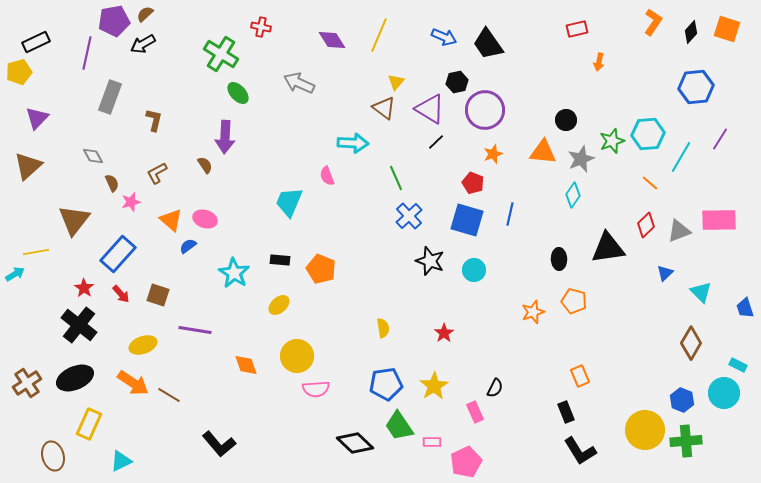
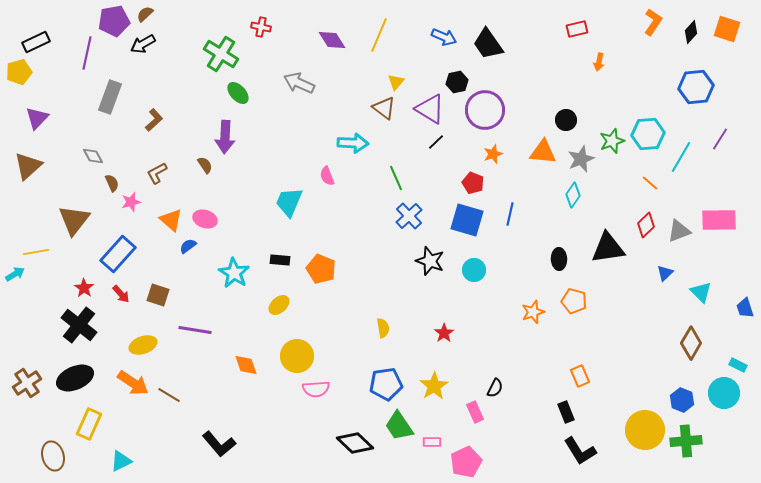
brown L-shape at (154, 120): rotated 35 degrees clockwise
